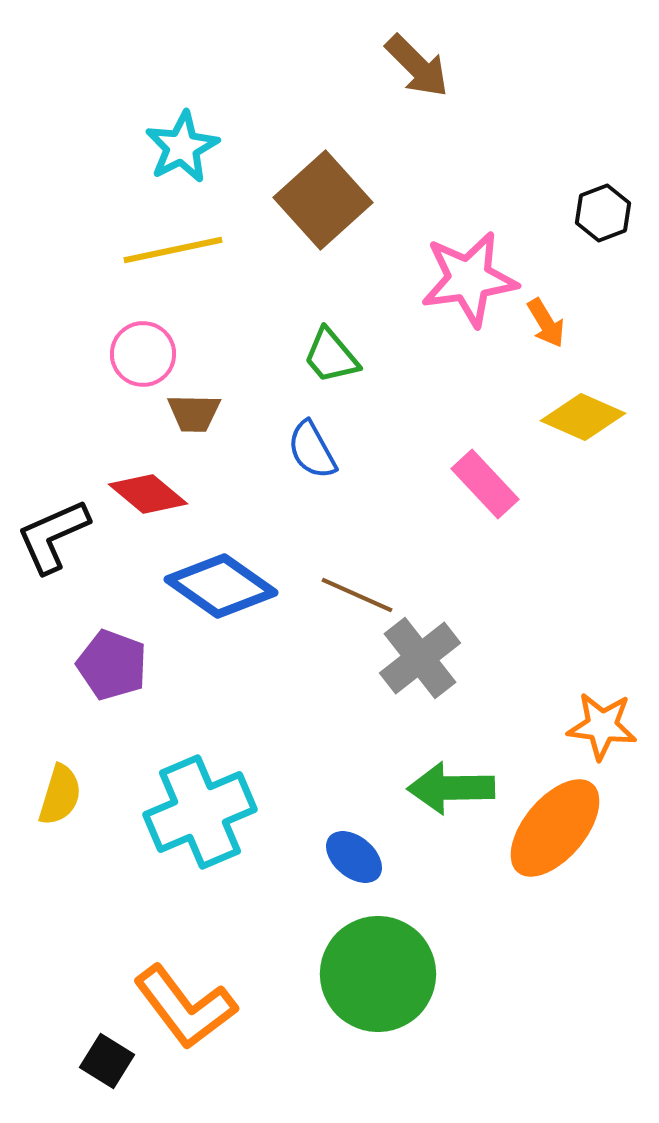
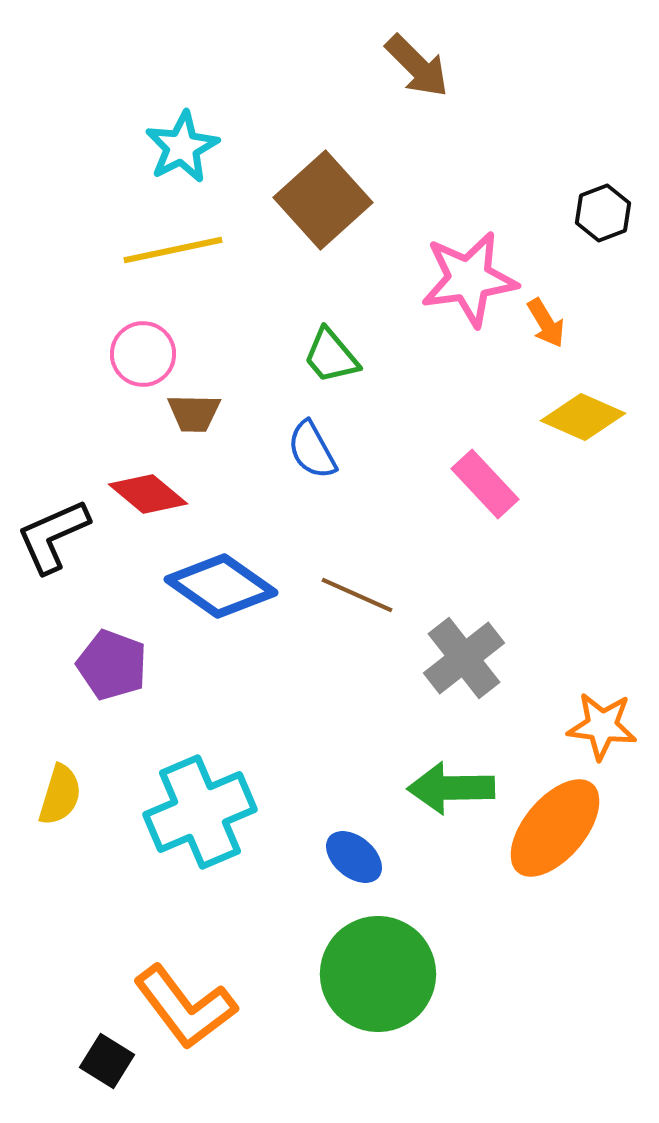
gray cross: moved 44 px right
